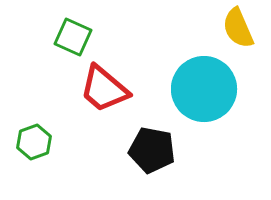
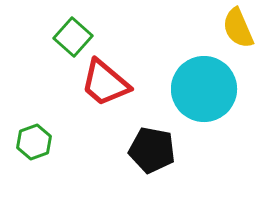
green square: rotated 18 degrees clockwise
red trapezoid: moved 1 px right, 6 px up
